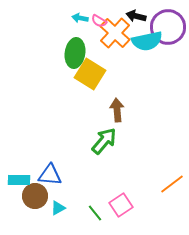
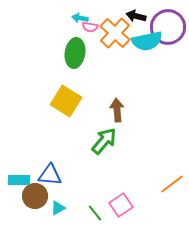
pink semicircle: moved 9 px left, 6 px down; rotated 21 degrees counterclockwise
yellow square: moved 24 px left, 27 px down
